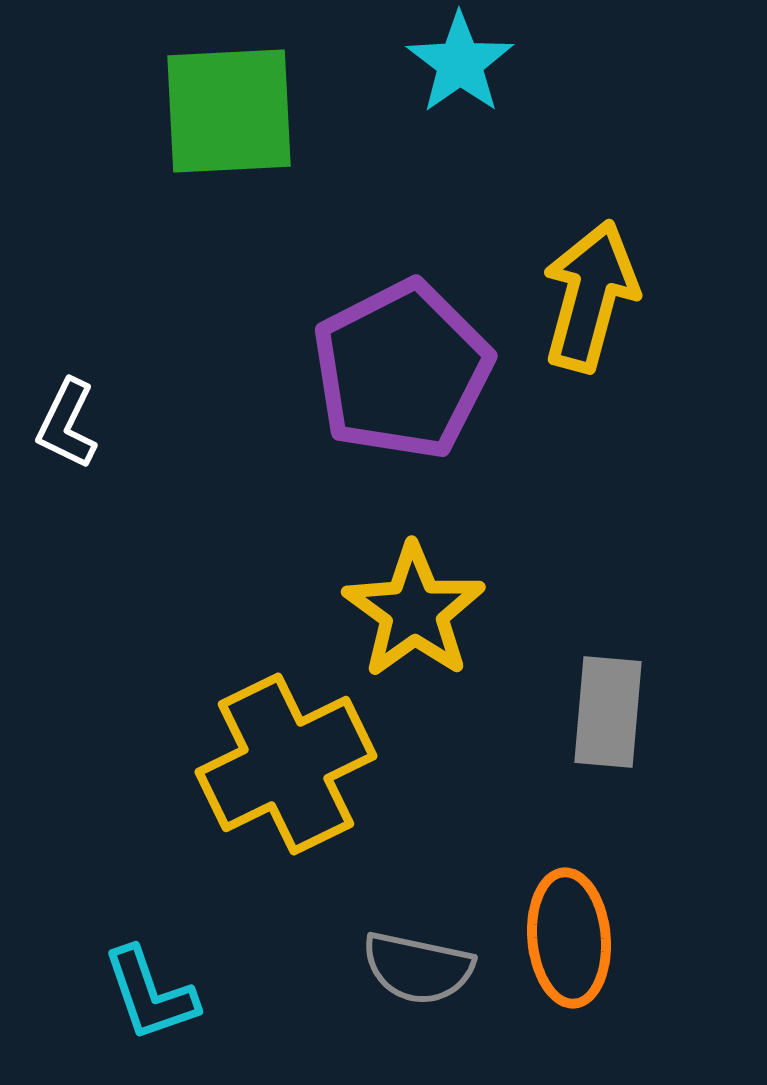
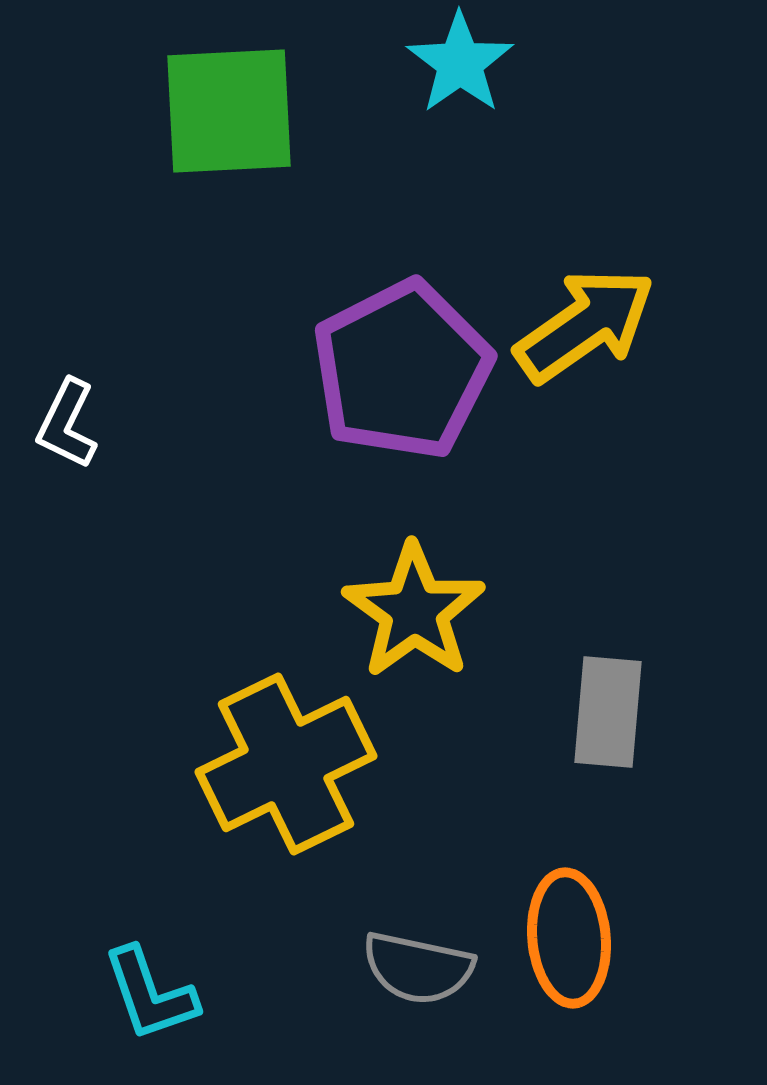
yellow arrow: moved 5 px left, 29 px down; rotated 40 degrees clockwise
